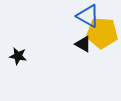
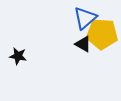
blue triangle: moved 3 px left, 2 px down; rotated 50 degrees clockwise
yellow pentagon: moved 1 px down
